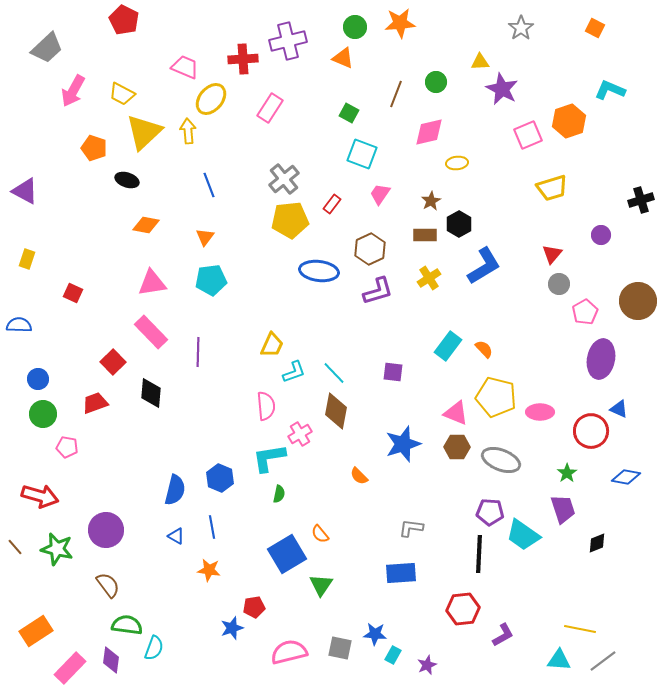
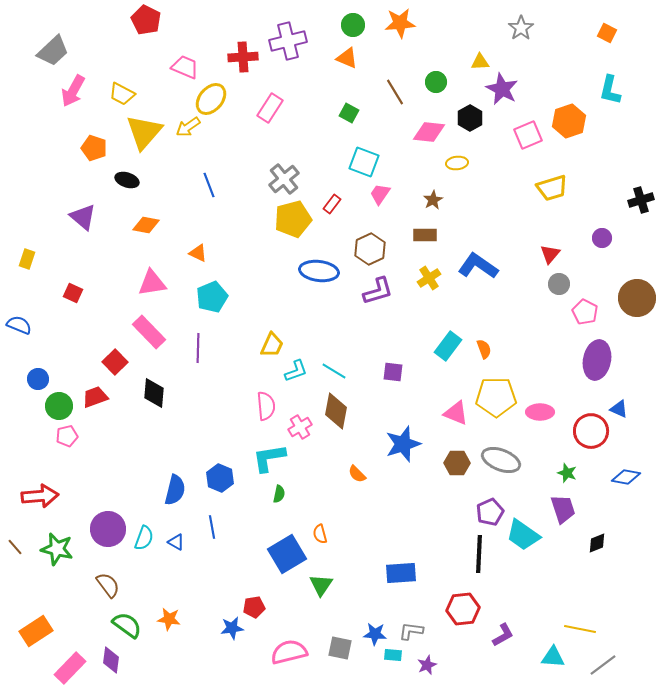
red pentagon at (124, 20): moved 22 px right
green circle at (355, 27): moved 2 px left, 2 px up
orange square at (595, 28): moved 12 px right, 5 px down
gray trapezoid at (47, 48): moved 6 px right, 3 px down
orange triangle at (343, 58): moved 4 px right
red cross at (243, 59): moved 2 px up
cyan L-shape at (610, 90): rotated 100 degrees counterclockwise
brown line at (396, 94): moved 1 px left, 2 px up; rotated 52 degrees counterclockwise
yellow arrow at (188, 131): moved 4 px up; rotated 120 degrees counterclockwise
yellow triangle at (144, 132): rotated 6 degrees counterclockwise
pink diamond at (429, 132): rotated 20 degrees clockwise
cyan square at (362, 154): moved 2 px right, 8 px down
purple triangle at (25, 191): moved 58 px right, 26 px down; rotated 12 degrees clockwise
brown star at (431, 201): moved 2 px right, 1 px up
yellow pentagon at (290, 220): moved 3 px right, 1 px up; rotated 9 degrees counterclockwise
black hexagon at (459, 224): moved 11 px right, 106 px up
purple circle at (601, 235): moved 1 px right, 3 px down
orange triangle at (205, 237): moved 7 px left, 16 px down; rotated 42 degrees counterclockwise
red triangle at (552, 254): moved 2 px left
blue L-shape at (484, 266): moved 6 px left; rotated 114 degrees counterclockwise
cyan pentagon at (211, 280): moved 1 px right, 17 px down; rotated 16 degrees counterclockwise
brown circle at (638, 301): moved 1 px left, 3 px up
pink pentagon at (585, 312): rotated 15 degrees counterclockwise
blue semicircle at (19, 325): rotated 20 degrees clockwise
pink rectangle at (151, 332): moved 2 px left
orange semicircle at (484, 349): rotated 24 degrees clockwise
purple line at (198, 352): moved 4 px up
purple ellipse at (601, 359): moved 4 px left, 1 px down
red square at (113, 362): moved 2 px right
cyan L-shape at (294, 372): moved 2 px right, 1 px up
cyan line at (334, 373): moved 2 px up; rotated 15 degrees counterclockwise
black diamond at (151, 393): moved 3 px right
yellow pentagon at (496, 397): rotated 15 degrees counterclockwise
red trapezoid at (95, 403): moved 6 px up
green circle at (43, 414): moved 16 px right, 8 px up
pink cross at (300, 434): moved 7 px up
pink pentagon at (67, 447): moved 11 px up; rotated 25 degrees counterclockwise
brown hexagon at (457, 447): moved 16 px down
green star at (567, 473): rotated 18 degrees counterclockwise
orange semicircle at (359, 476): moved 2 px left, 2 px up
red arrow at (40, 496): rotated 21 degrees counterclockwise
purple pentagon at (490, 512): rotated 28 degrees counterclockwise
gray L-shape at (411, 528): moved 103 px down
purple circle at (106, 530): moved 2 px right, 1 px up
orange semicircle at (320, 534): rotated 24 degrees clockwise
blue triangle at (176, 536): moved 6 px down
orange star at (209, 570): moved 40 px left, 49 px down
green semicircle at (127, 625): rotated 28 degrees clockwise
blue star at (232, 628): rotated 10 degrees clockwise
cyan semicircle at (154, 648): moved 10 px left, 110 px up
cyan rectangle at (393, 655): rotated 66 degrees clockwise
cyan triangle at (559, 660): moved 6 px left, 3 px up
gray line at (603, 661): moved 4 px down
